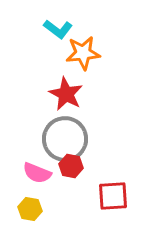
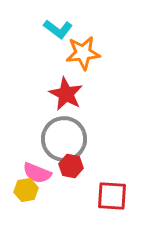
gray circle: moved 1 px left
red square: moved 1 px left; rotated 8 degrees clockwise
yellow hexagon: moved 4 px left, 19 px up; rotated 20 degrees counterclockwise
